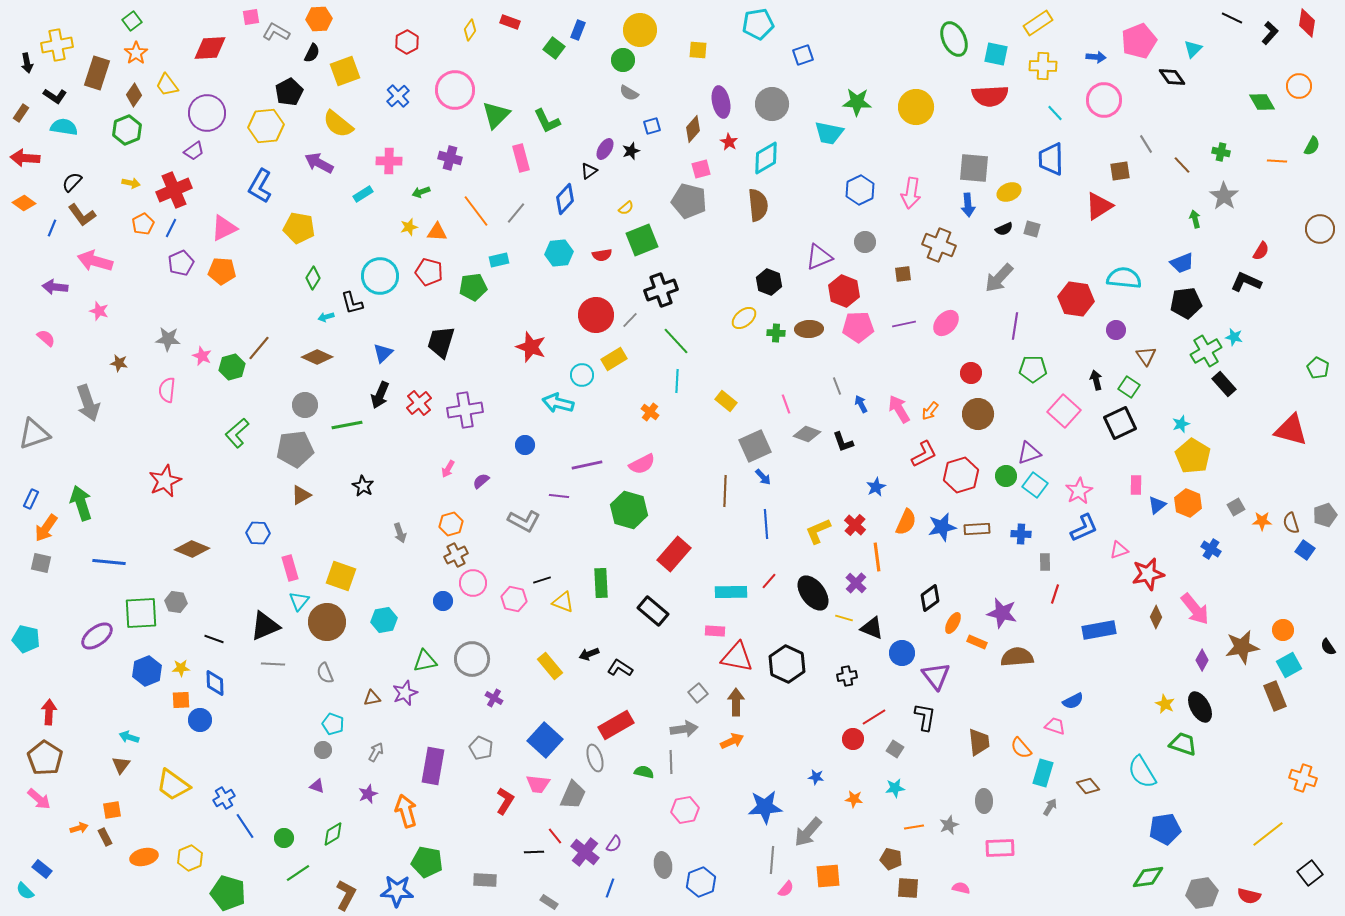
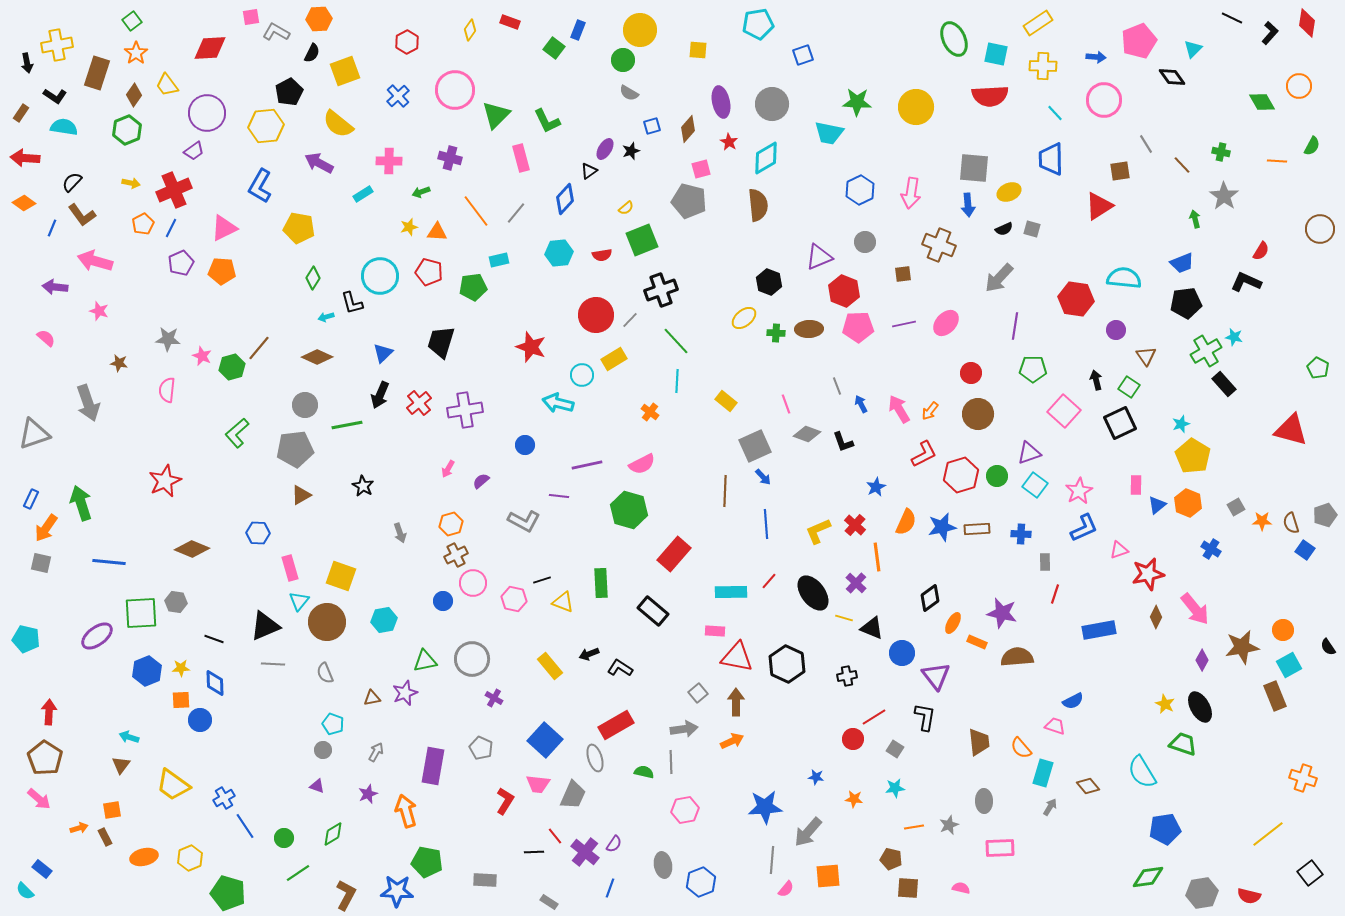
brown diamond at (693, 129): moved 5 px left
green circle at (1006, 476): moved 9 px left
